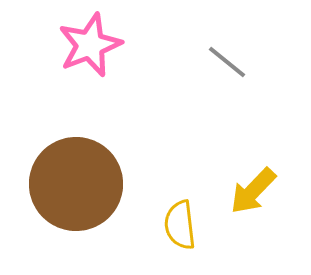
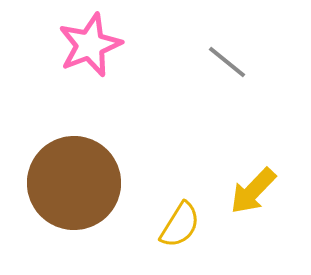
brown circle: moved 2 px left, 1 px up
yellow semicircle: rotated 141 degrees counterclockwise
